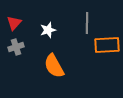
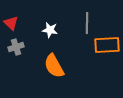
red triangle: moved 3 px left; rotated 28 degrees counterclockwise
white star: moved 2 px right; rotated 28 degrees clockwise
